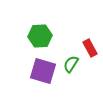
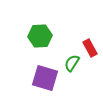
green semicircle: moved 1 px right, 1 px up
purple square: moved 2 px right, 7 px down
